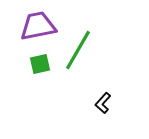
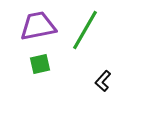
green line: moved 7 px right, 20 px up
black L-shape: moved 22 px up
